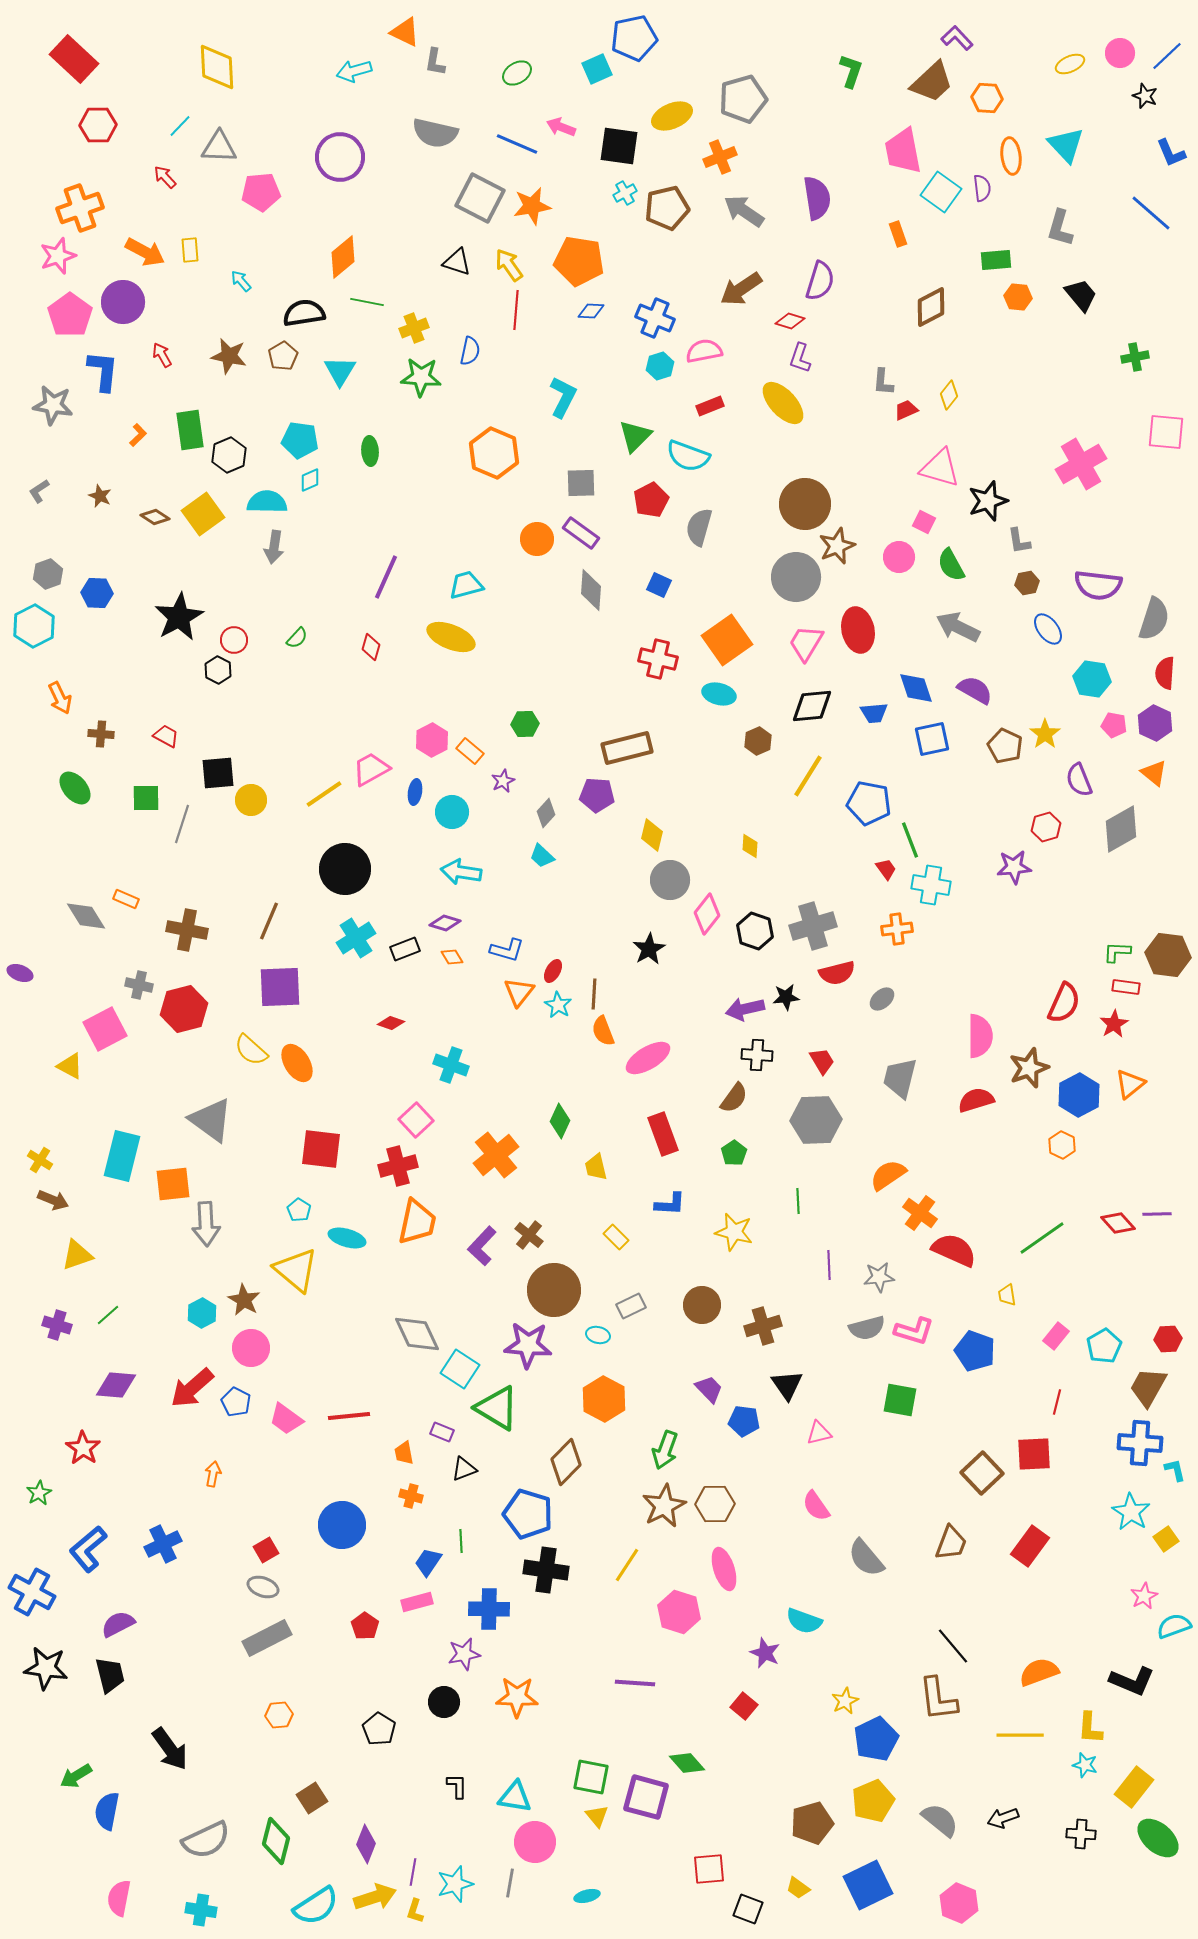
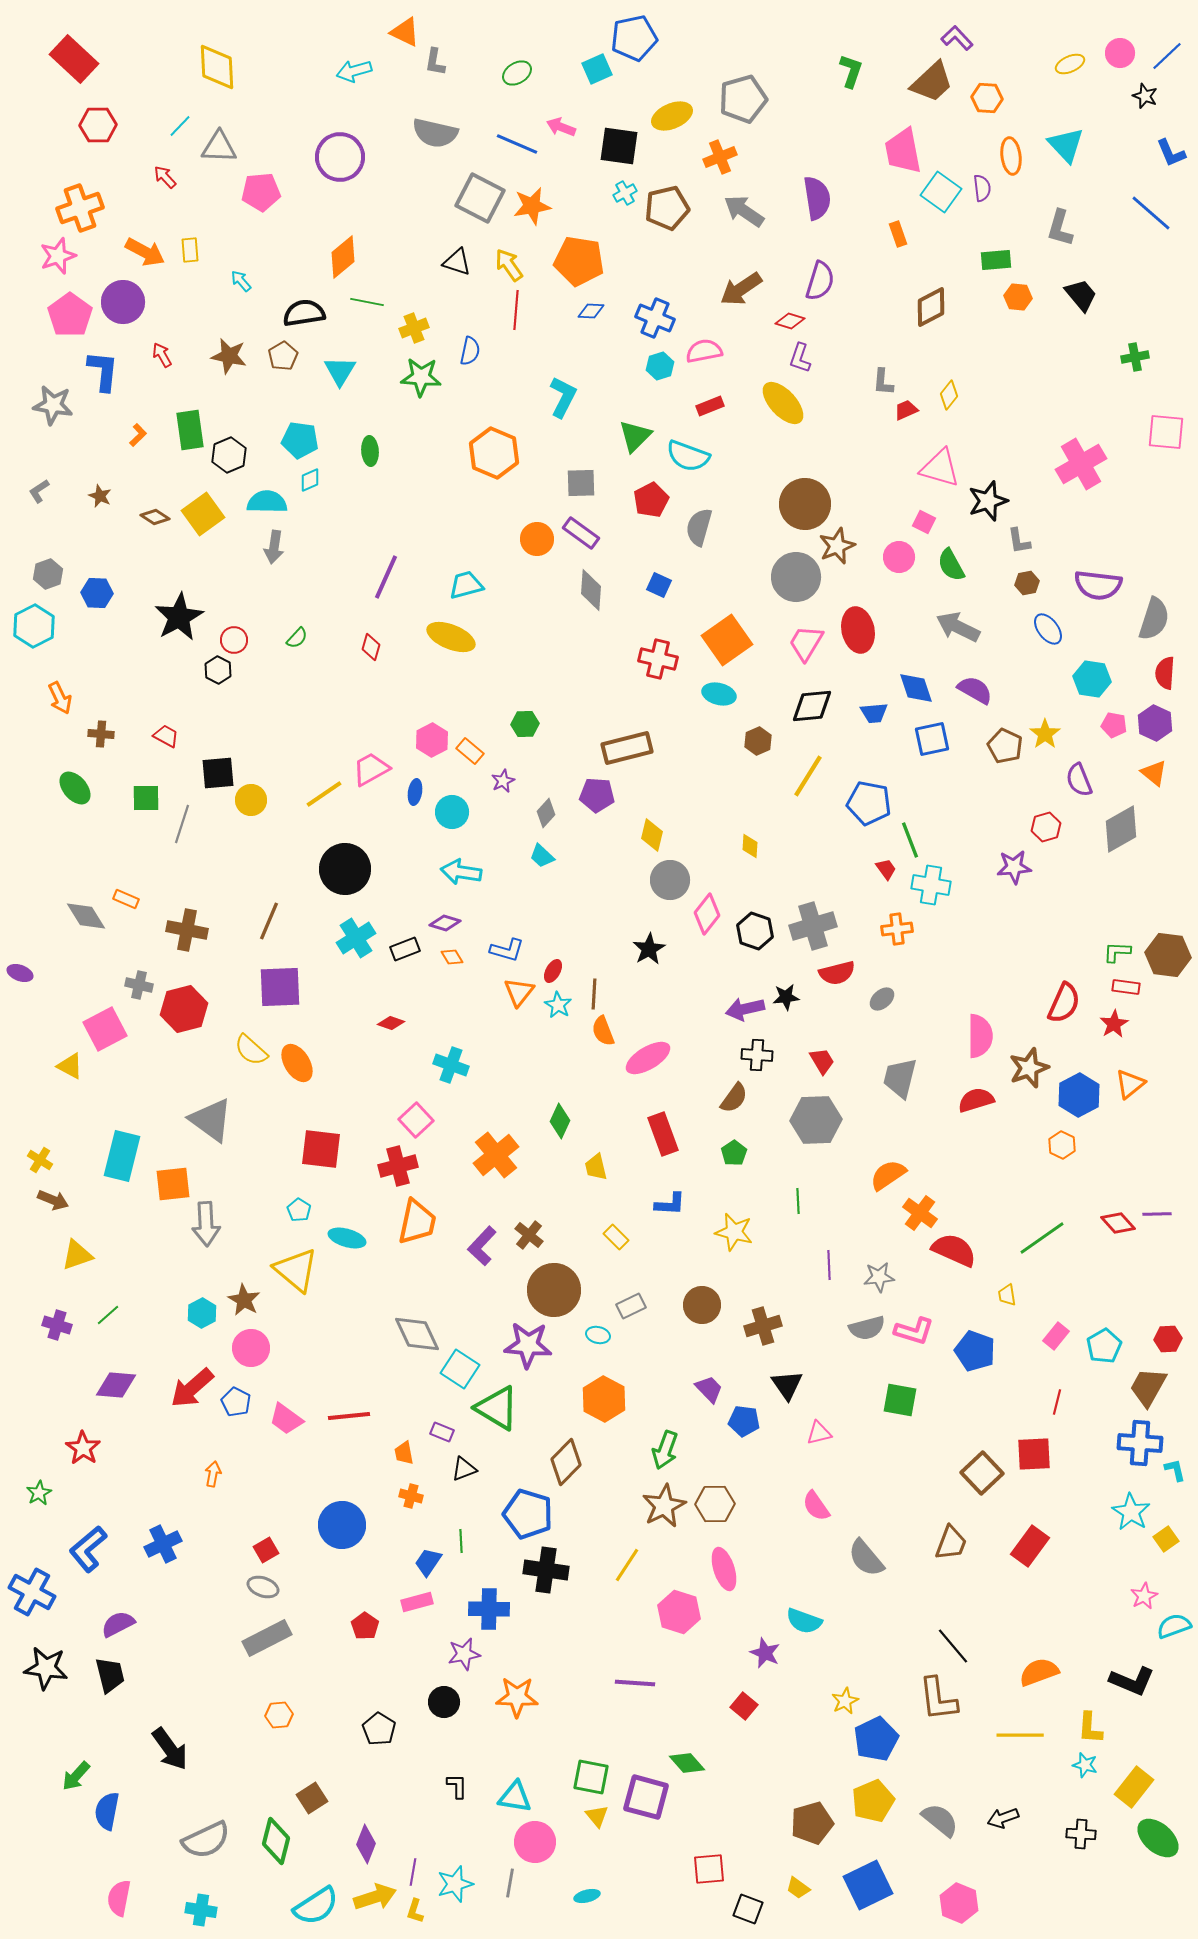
green arrow at (76, 1776): rotated 16 degrees counterclockwise
